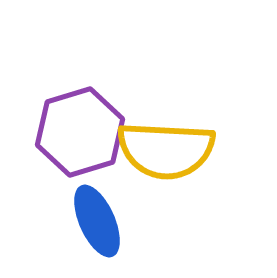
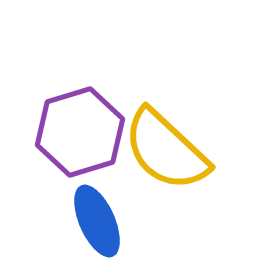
yellow semicircle: rotated 40 degrees clockwise
